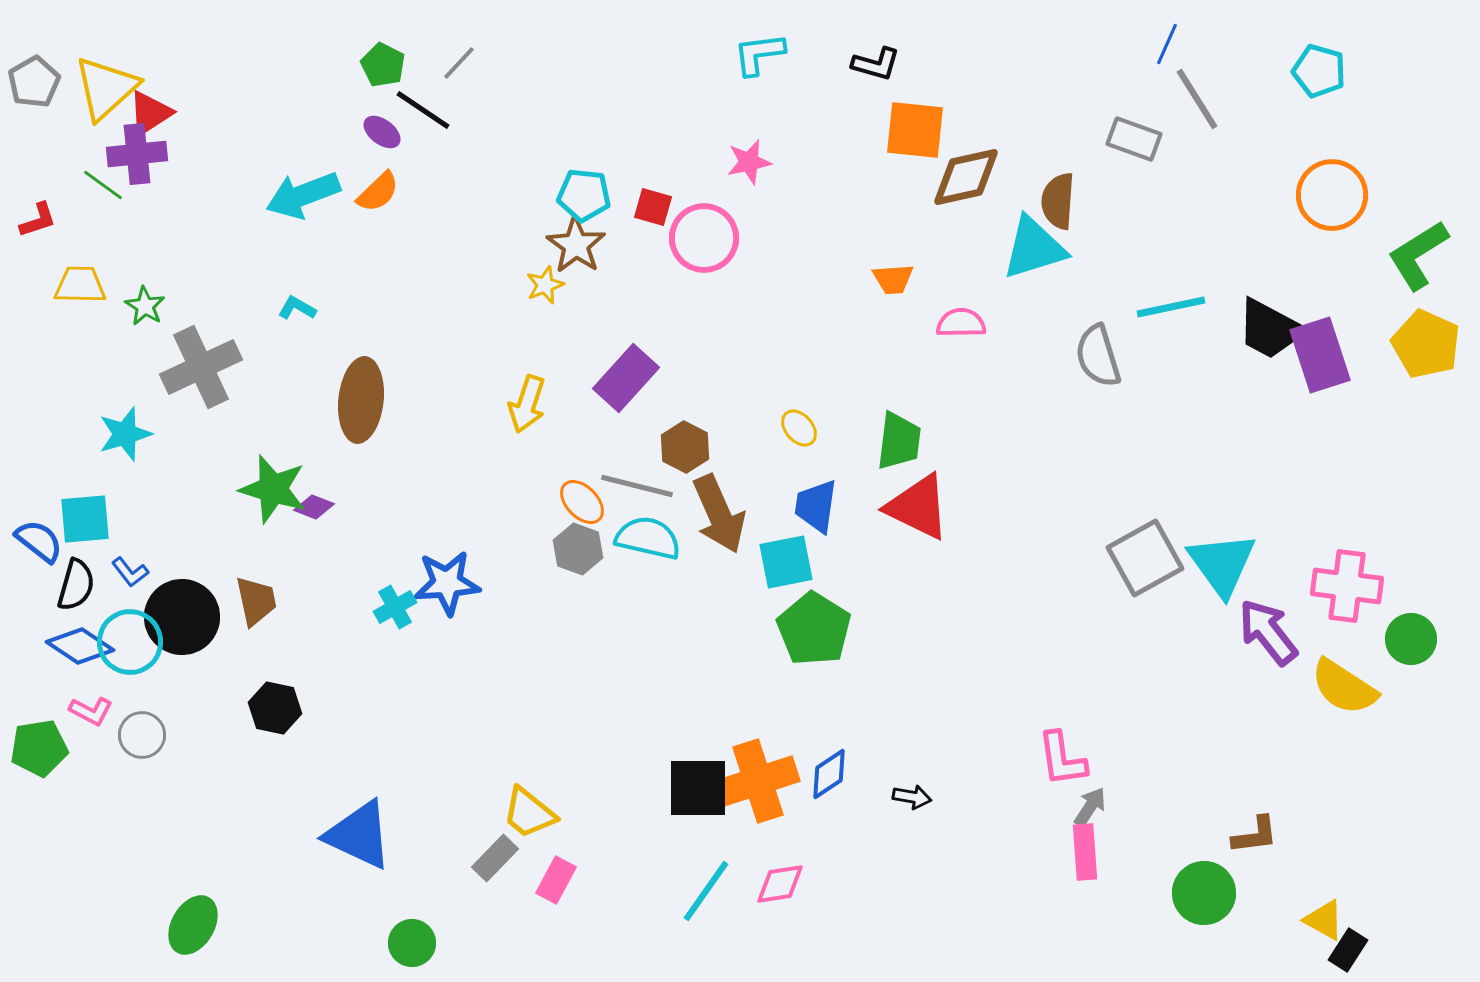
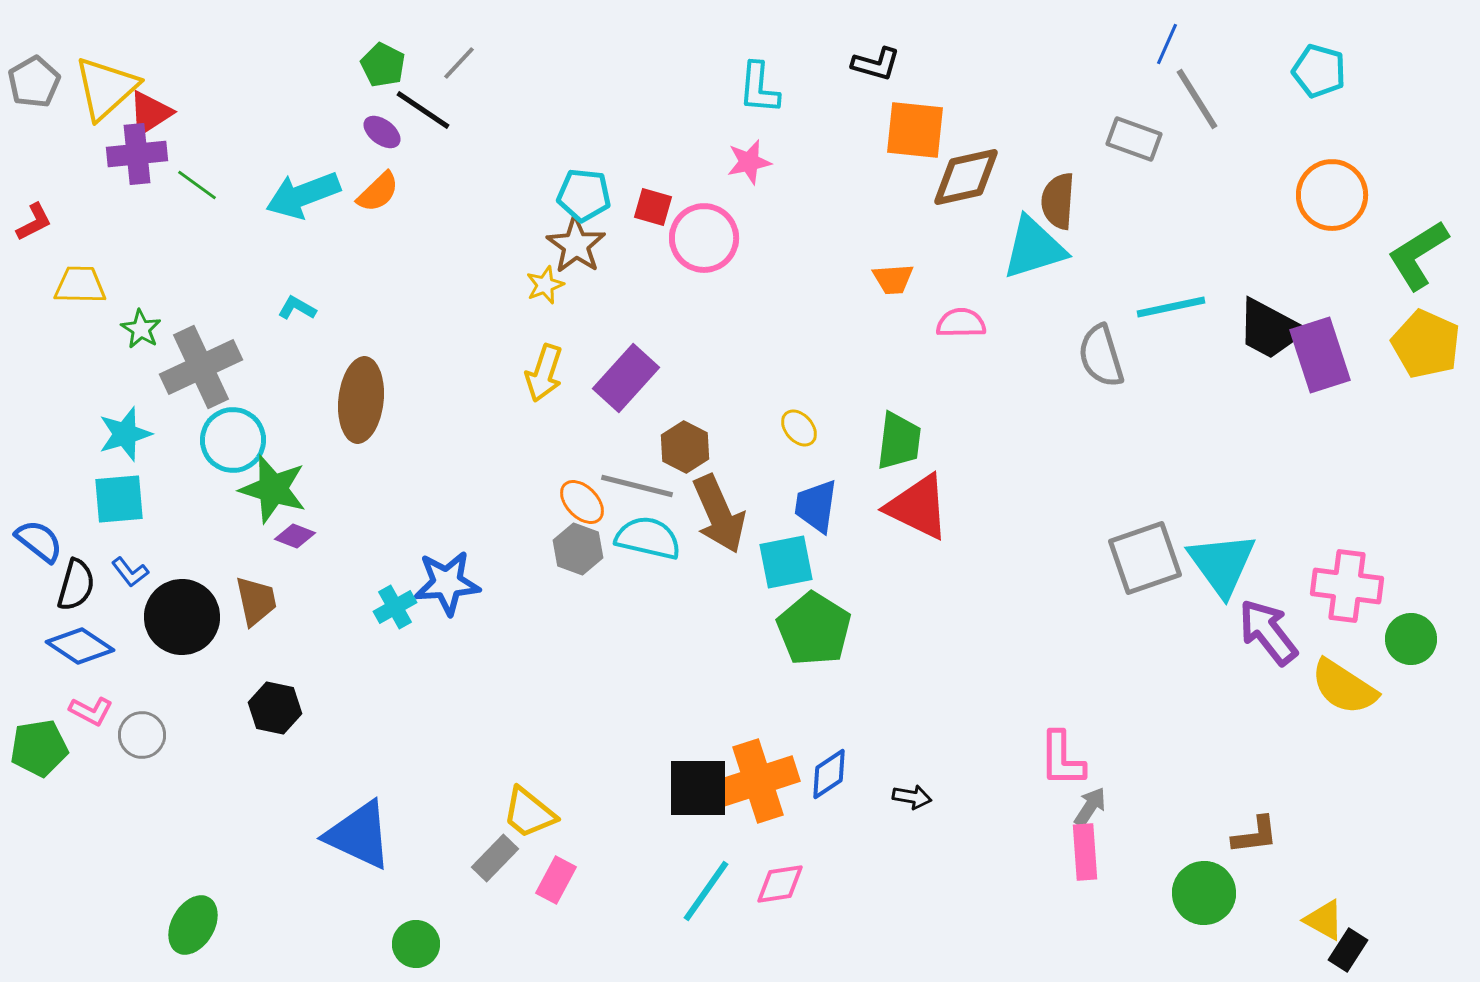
cyan L-shape at (759, 54): moved 34 px down; rotated 78 degrees counterclockwise
green line at (103, 185): moved 94 px right
red L-shape at (38, 220): moved 4 px left, 2 px down; rotated 9 degrees counterclockwise
green star at (145, 306): moved 4 px left, 23 px down
gray semicircle at (1098, 356): moved 3 px right
yellow arrow at (527, 404): moved 17 px right, 31 px up
purple diamond at (314, 507): moved 19 px left, 29 px down
cyan square at (85, 519): moved 34 px right, 20 px up
gray square at (1145, 558): rotated 10 degrees clockwise
cyan circle at (130, 642): moved 103 px right, 202 px up
pink L-shape at (1062, 759): rotated 8 degrees clockwise
green circle at (412, 943): moved 4 px right, 1 px down
